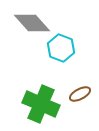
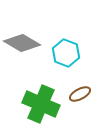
gray diamond: moved 10 px left, 20 px down; rotated 18 degrees counterclockwise
cyan hexagon: moved 5 px right, 5 px down
